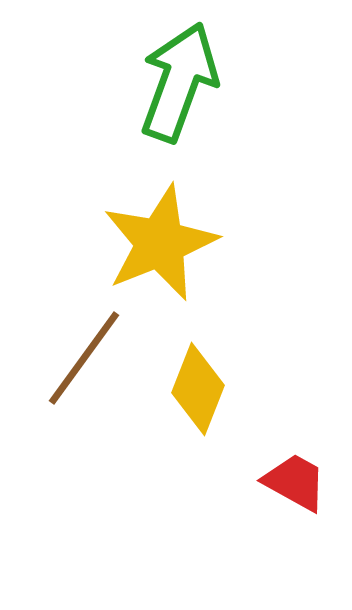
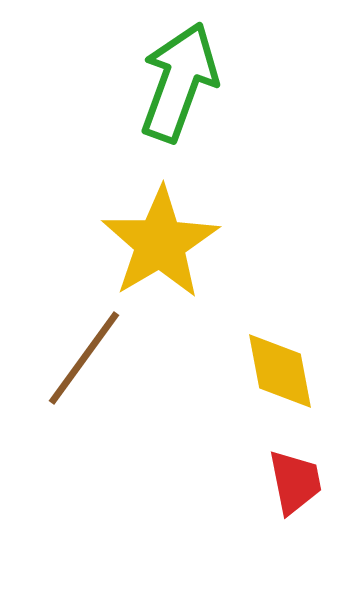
yellow star: rotated 9 degrees counterclockwise
yellow diamond: moved 82 px right, 18 px up; rotated 32 degrees counterclockwise
red trapezoid: rotated 50 degrees clockwise
